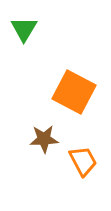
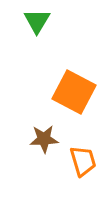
green triangle: moved 13 px right, 8 px up
orange trapezoid: rotated 12 degrees clockwise
